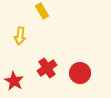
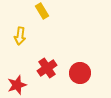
red star: moved 3 px right, 4 px down; rotated 24 degrees clockwise
